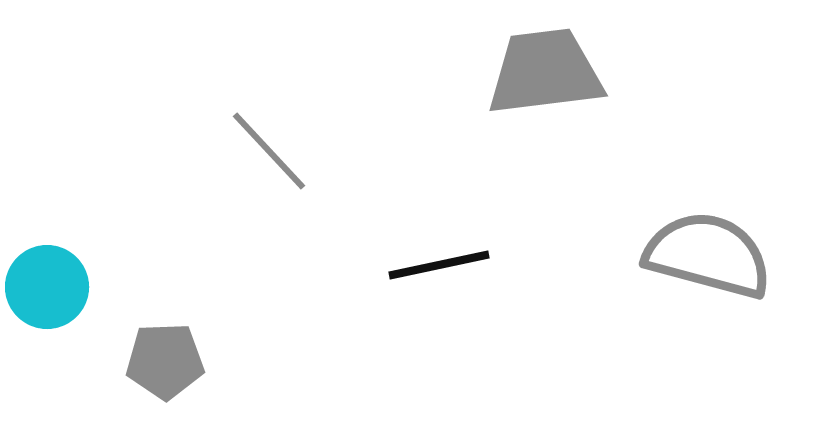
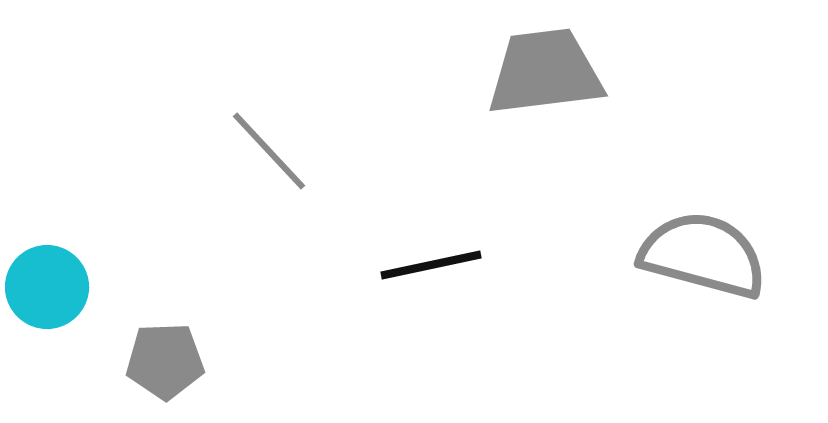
gray semicircle: moved 5 px left
black line: moved 8 px left
